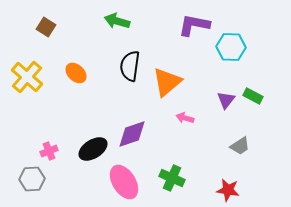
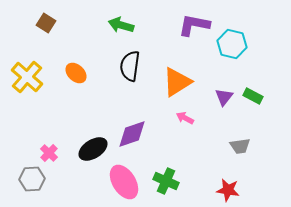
green arrow: moved 4 px right, 4 px down
brown square: moved 4 px up
cyan hexagon: moved 1 px right, 3 px up; rotated 12 degrees clockwise
orange triangle: moved 10 px right; rotated 8 degrees clockwise
purple triangle: moved 2 px left, 3 px up
pink arrow: rotated 12 degrees clockwise
gray trapezoid: rotated 25 degrees clockwise
pink cross: moved 2 px down; rotated 24 degrees counterclockwise
green cross: moved 6 px left, 3 px down
